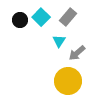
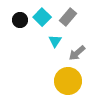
cyan square: moved 1 px right
cyan triangle: moved 4 px left
